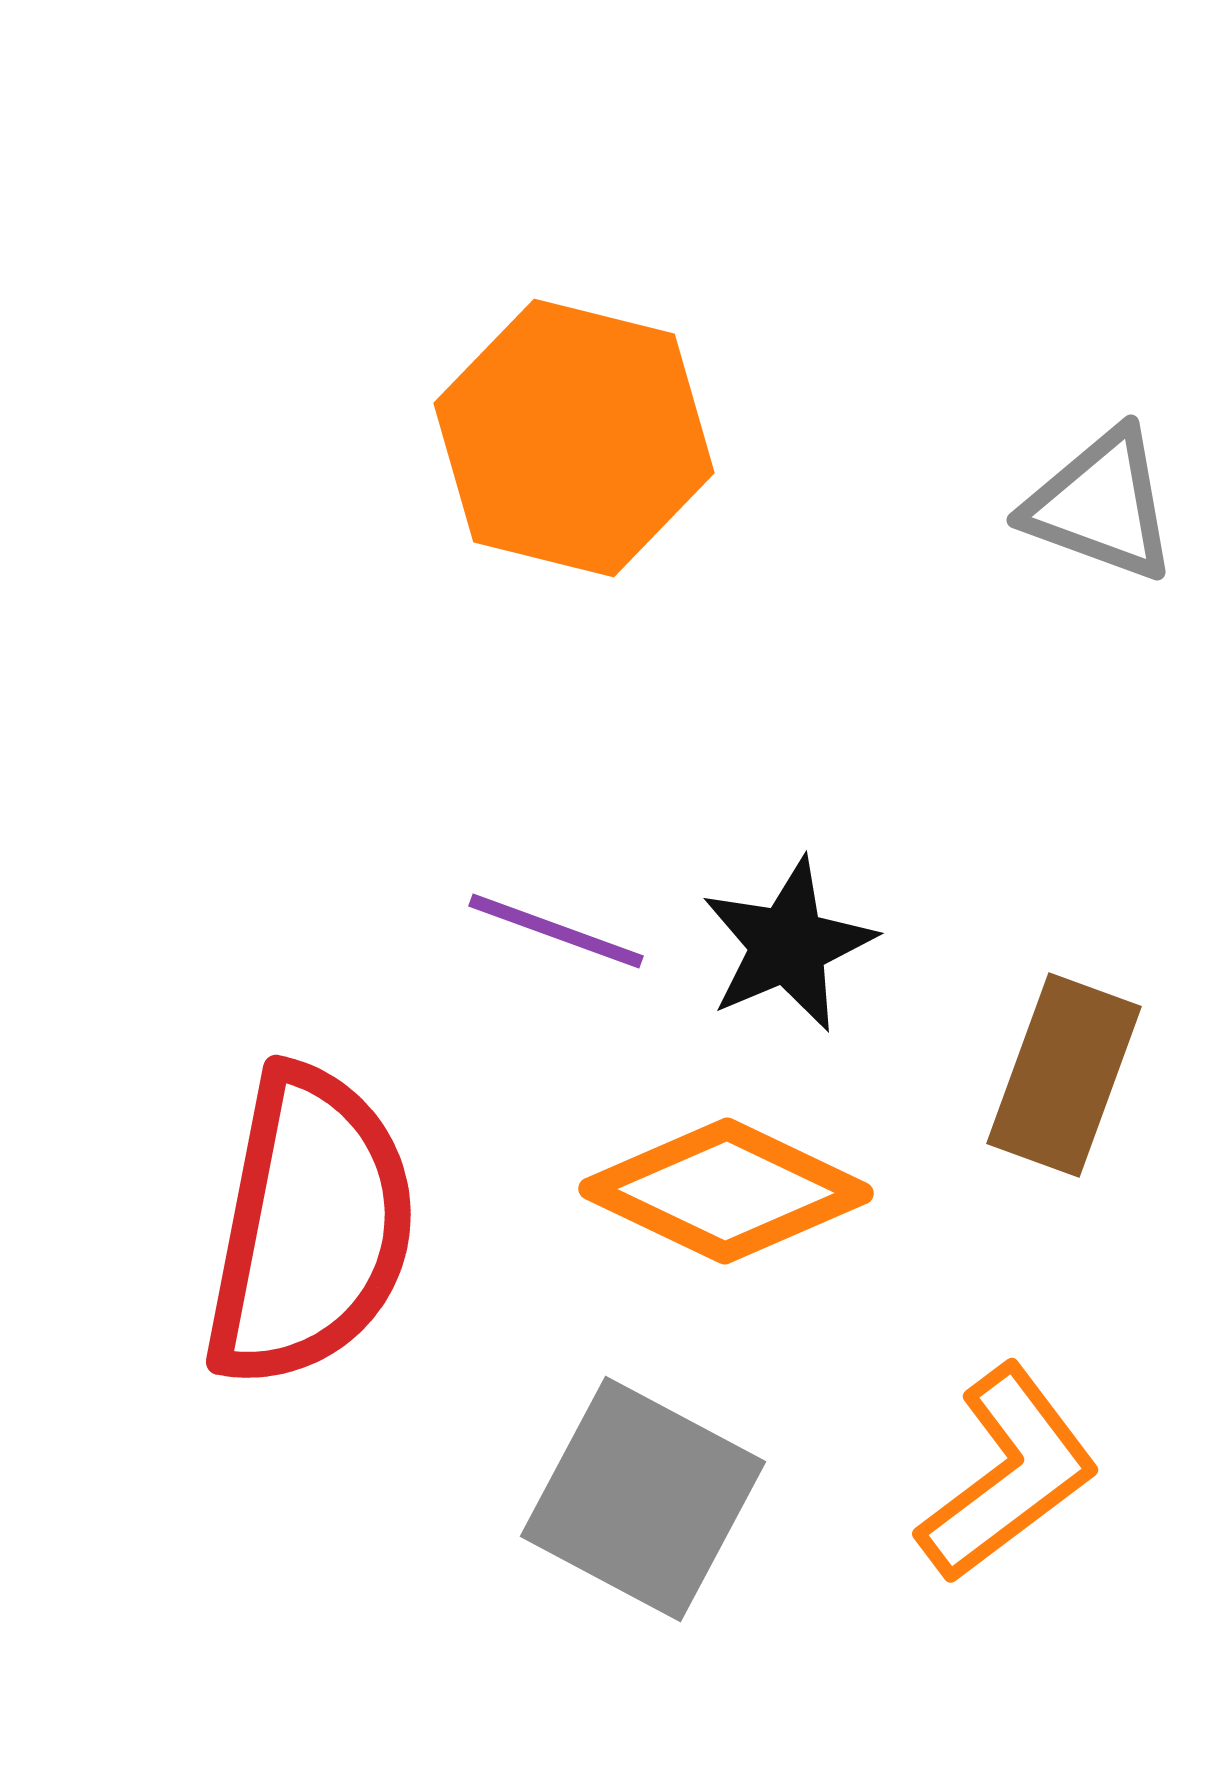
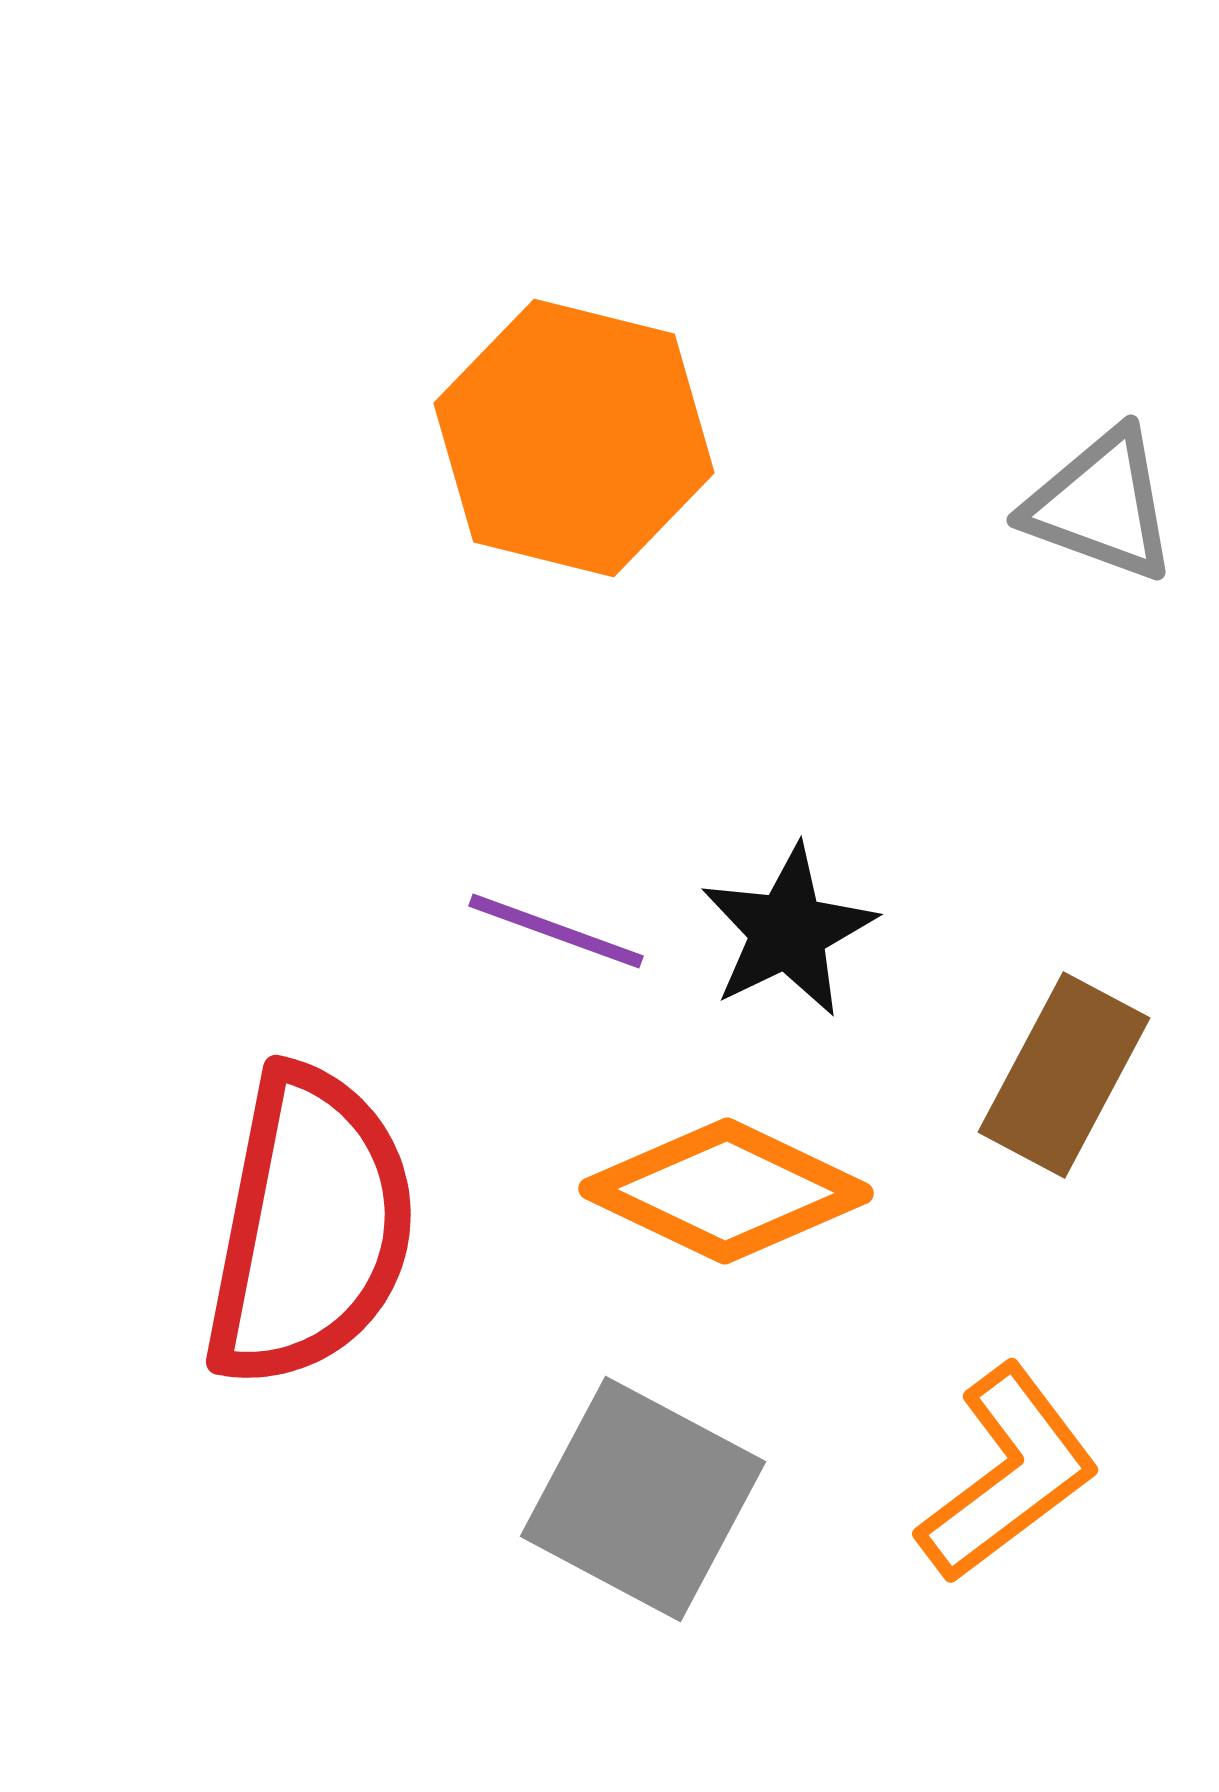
black star: moved 14 px up; rotated 3 degrees counterclockwise
brown rectangle: rotated 8 degrees clockwise
